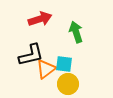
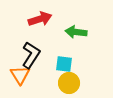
green arrow: rotated 65 degrees counterclockwise
black L-shape: rotated 44 degrees counterclockwise
orange triangle: moved 26 px left, 6 px down; rotated 25 degrees counterclockwise
yellow circle: moved 1 px right, 1 px up
